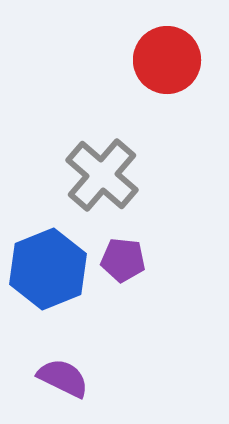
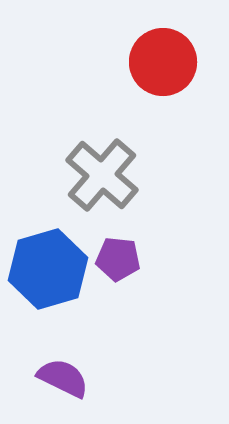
red circle: moved 4 px left, 2 px down
purple pentagon: moved 5 px left, 1 px up
blue hexagon: rotated 6 degrees clockwise
